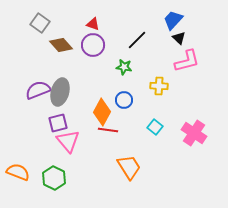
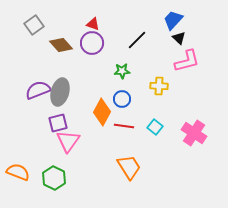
gray square: moved 6 px left, 2 px down; rotated 18 degrees clockwise
purple circle: moved 1 px left, 2 px up
green star: moved 2 px left, 4 px down; rotated 14 degrees counterclockwise
blue circle: moved 2 px left, 1 px up
red line: moved 16 px right, 4 px up
pink triangle: rotated 15 degrees clockwise
